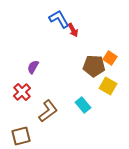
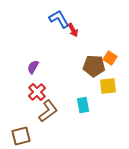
yellow square: rotated 36 degrees counterclockwise
red cross: moved 15 px right
cyan rectangle: rotated 28 degrees clockwise
